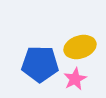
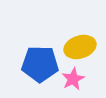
pink star: moved 2 px left
